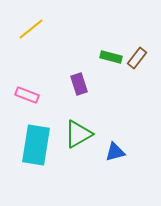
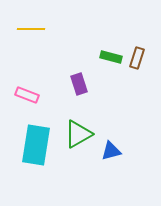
yellow line: rotated 40 degrees clockwise
brown rectangle: rotated 20 degrees counterclockwise
blue triangle: moved 4 px left, 1 px up
